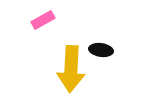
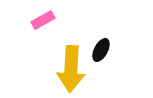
black ellipse: rotated 70 degrees counterclockwise
